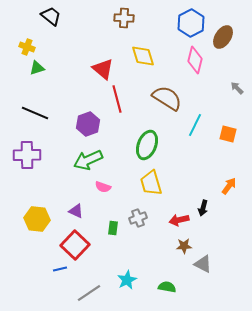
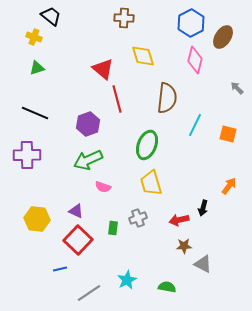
yellow cross: moved 7 px right, 10 px up
brown semicircle: rotated 64 degrees clockwise
red square: moved 3 px right, 5 px up
